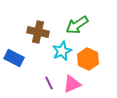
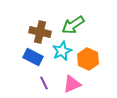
green arrow: moved 4 px left
brown cross: moved 2 px right
blue rectangle: moved 19 px right, 1 px up
purple line: moved 5 px left
